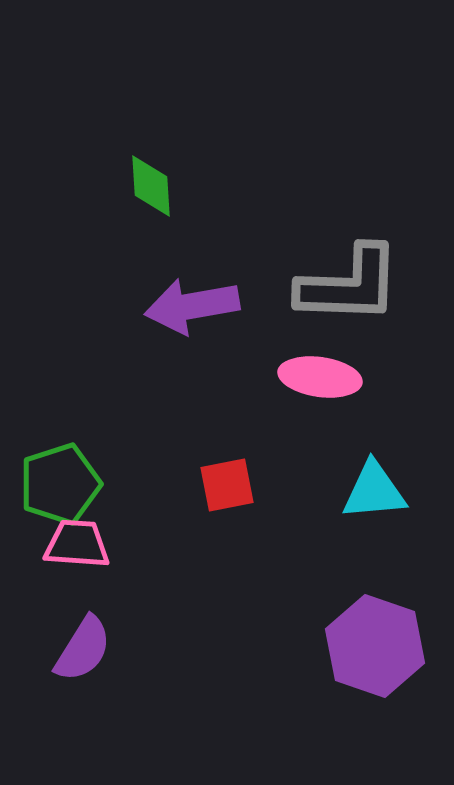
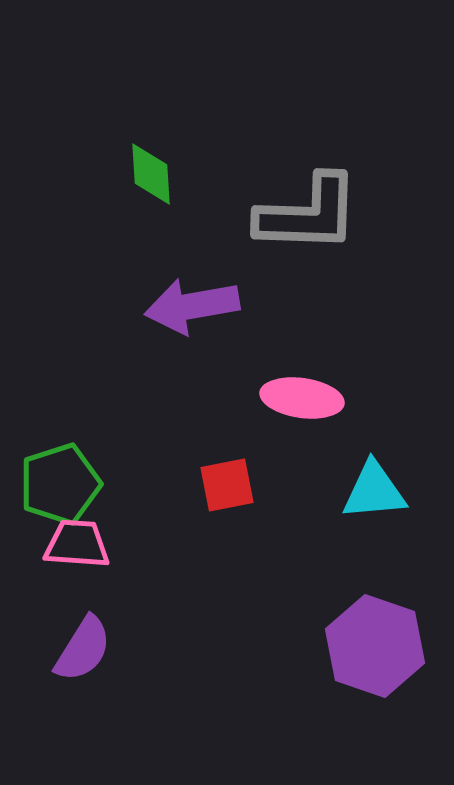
green diamond: moved 12 px up
gray L-shape: moved 41 px left, 71 px up
pink ellipse: moved 18 px left, 21 px down
